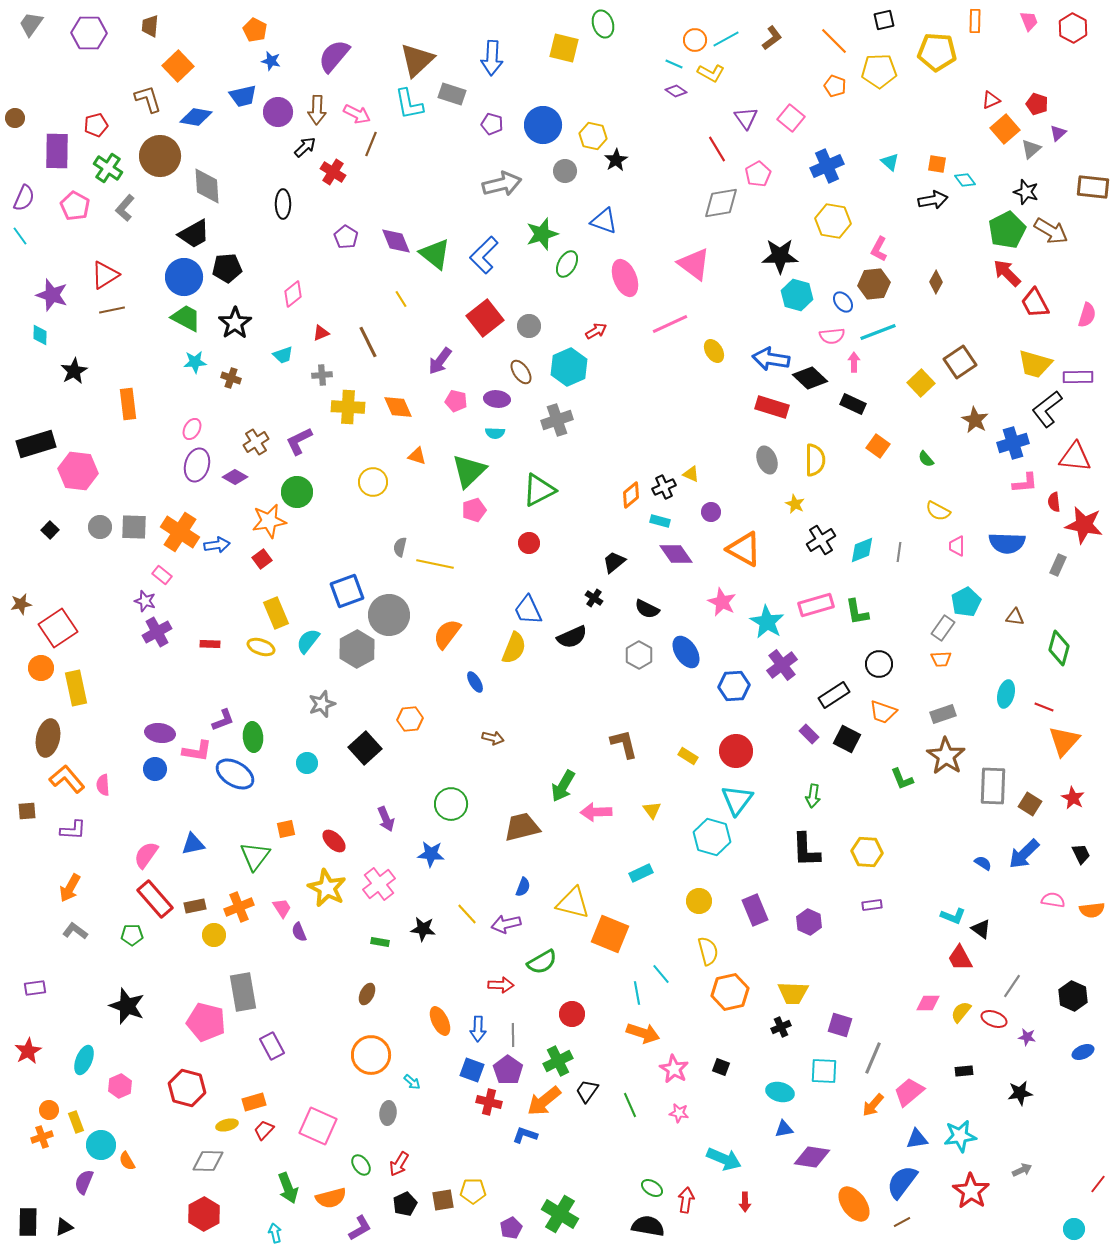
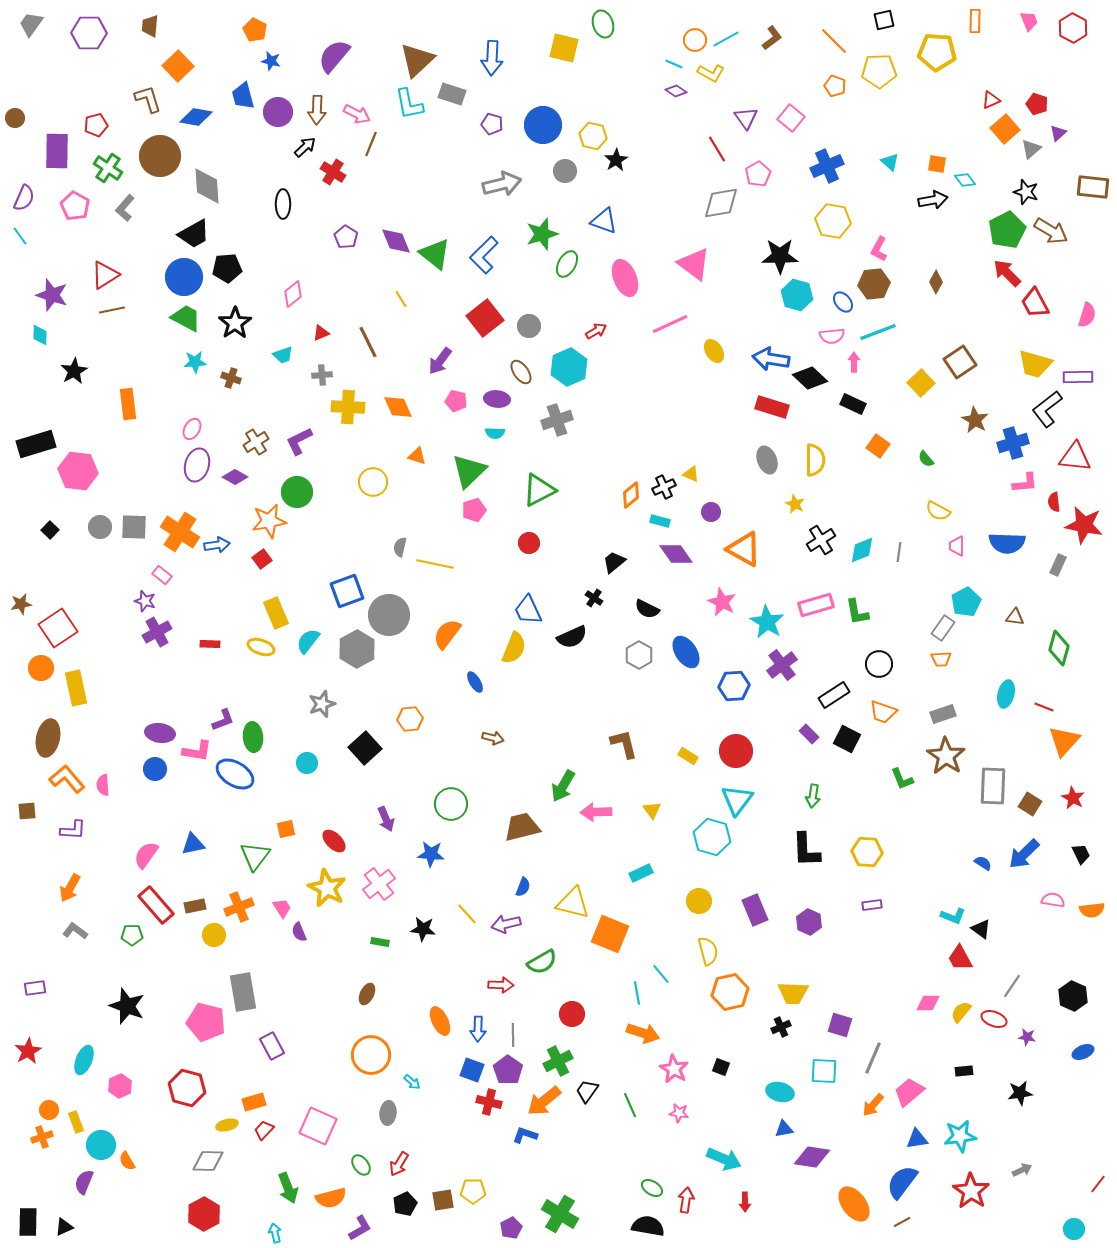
blue trapezoid at (243, 96): rotated 88 degrees clockwise
red rectangle at (155, 899): moved 1 px right, 6 px down
